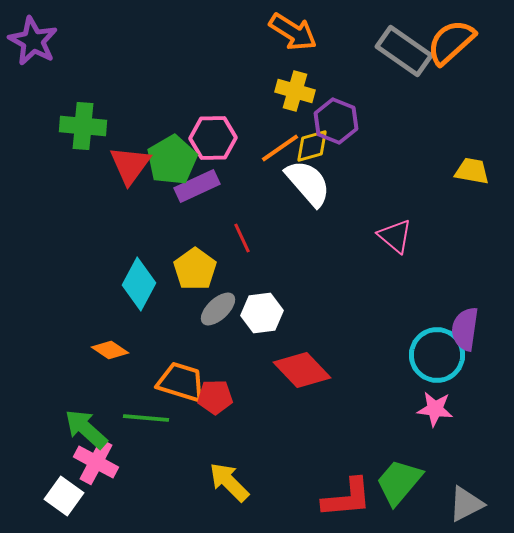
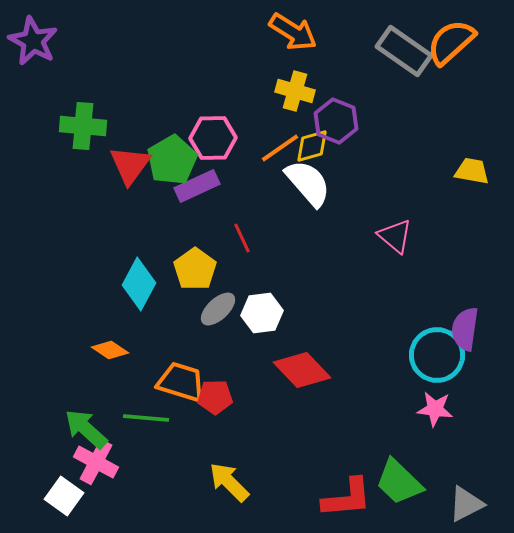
green trapezoid: rotated 86 degrees counterclockwise
